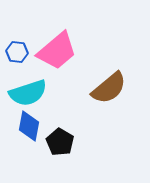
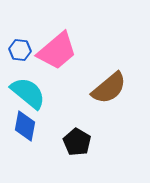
blue hexagon: moved 3 px right, 2 px up
cyan semicircle: rotated 123 degrees counterclockwise
blue diamond: moved 4 px left
black pentagon: moved 17 px right
